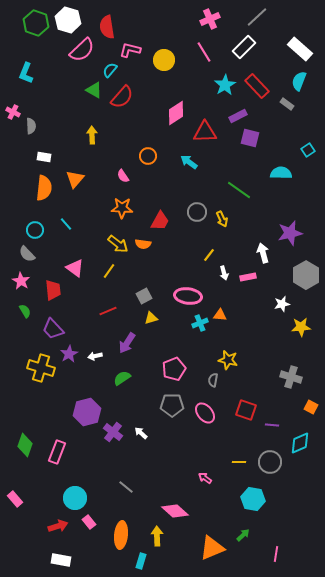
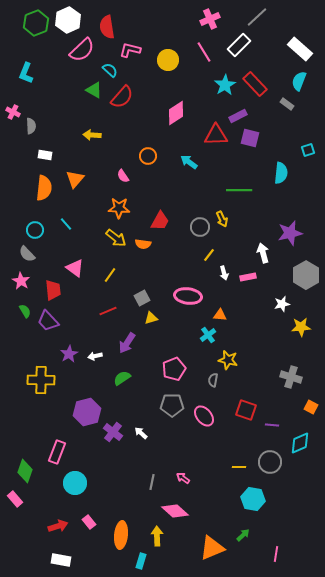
white hexagon at (68, 20): rotated 20 degrees clockwise
green hexagon at (36, 23): rotated 20 degrees clockwise
white rectangle at (244, 47): moved 5 px left, 2 px up
yellow circle at (164, 60): moved 4 px right
cyan semicircle at (110, 70): rotated 91 degrees clockwise
red rectangle at (257, 86): moved 2 px left, 2 px up
red triangle at (205, 132): moved 11 px right, 3 px down
yellow arrow at (92, 135): rotated 84 degrees counterclockwise
cyan square at (308, 150): rotated 16 degrees clockwise
white rectangle at (44, 157): moved 1 px right, 2 px up
cyan semicircle at (281, 173): rotated 95 degrees clockwise
green line at (239, 190): rotated 35 degrees counterclockwise
orange star at (122, 208): moved 3 px left
gray circle at (197, 212): moved 3 px right, 15 px down
yellow arrow at (118, 244): moved 2 px left, 6 px up
yellow line at (109, 271): moved 1 px right, 4 px down
gray square at (144, 296): moved 2 px left, 2 px down
cyan cross at (200, 323): moved 8 px right, 12 px down; rotated 14 degrees counterclockwise
purple trapezoid at (53, 329): moved 5 px left, 8 px up
yellow cross at (41, 368): moved 12 px down; rotated 16 degrees counterclockwise
pink ellipse at (205, 413): moved 1 px left, 3 px down
green diamond at (25, 445): moved 26 px down
yellow line at (239, 462): moved 5 px down
pink arrow at (205, 478): moved 22 px left
gray line at (126, 487): moved 26 px right, 5 px up; rotated 63 degrees clockwise
cyan circle at (75, 498): moved 15 px up
